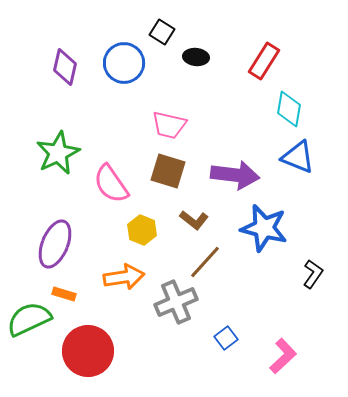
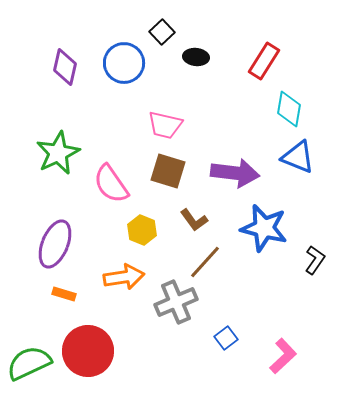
black square: rotated 15 degrees clockwise
pink trapezoid: moved 4 px left
purple arrow: moved 2 px up
brown L-shape: rotated 16 degrees clockwise
black L-shape: moved 2 px right, 14 px up
green semicircle: moved 44 px down
